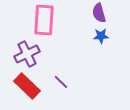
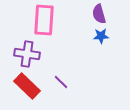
purple semicircle: moved 1 px down
purple cross: rotated 35 degrees clockwise
